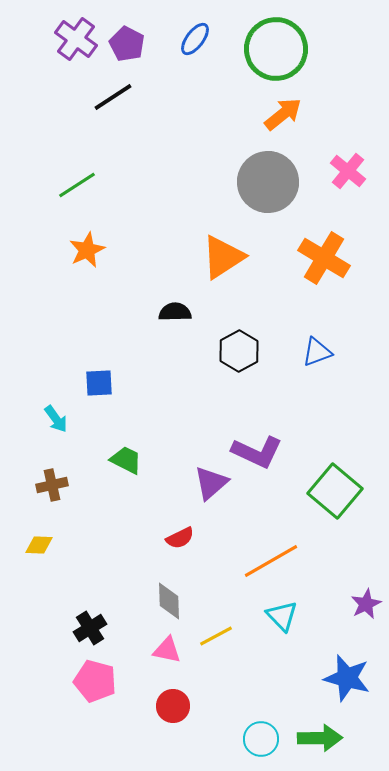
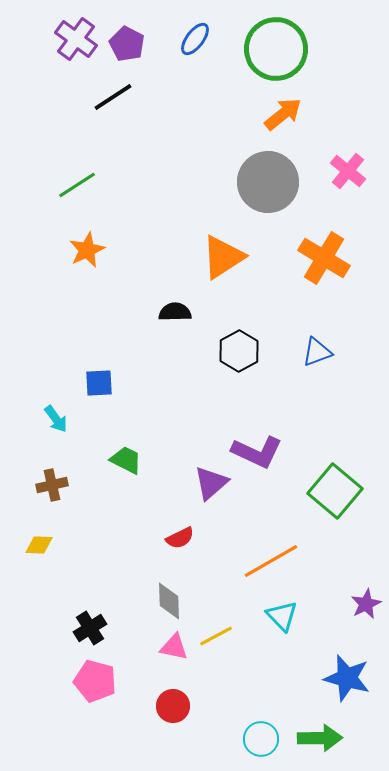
pink triangle: moved 7 px right, 3 px up
